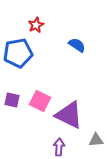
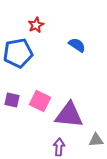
purple triangle: rotated 20 degrees counterclockwise
